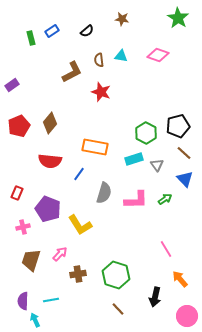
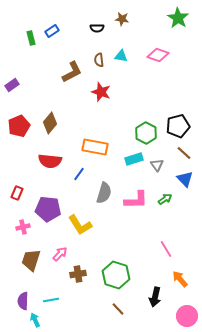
black semicircle at (87, 31): moved 10 px right, 3 px up; rotated 40 degrees clockwise
purple pentagon at (48, 209): rotated 15 degrees counterclockwise
